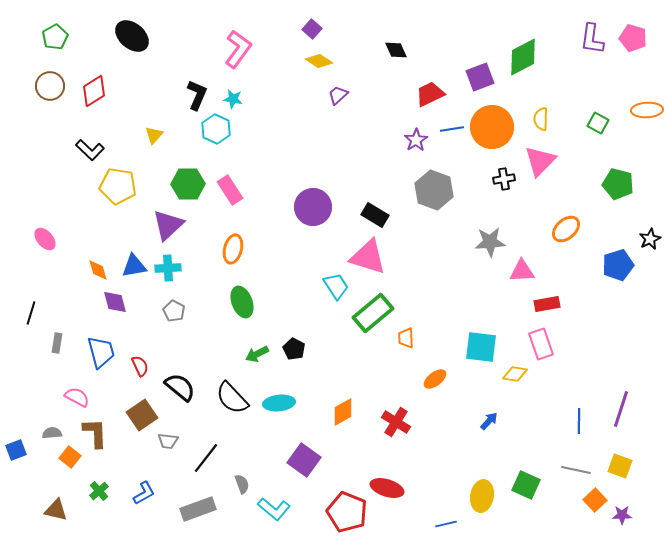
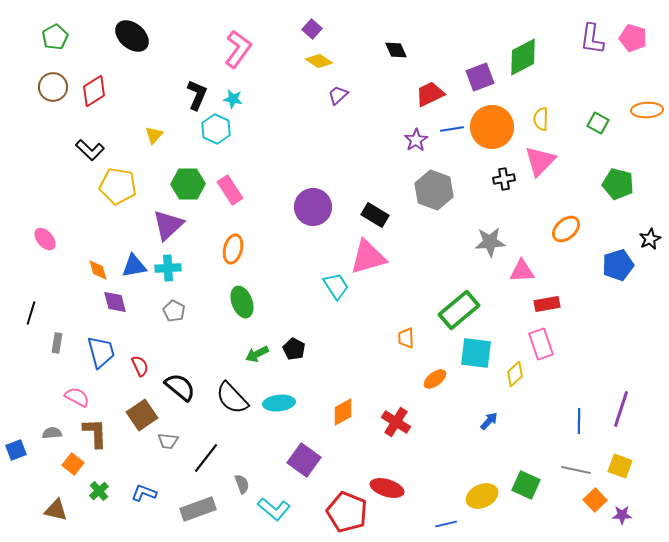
brown circle at (50, 86): moved 3 px right, 1 px down
pink triangle at (368, 257): rotated 33 degrees counterclockwise
green rectangle at (373, 313): moved 86 px right, 3 px up
cyan square at (481, 347): moved 5 px left, 6 px down
yellow diamond at (515, 374): rotated 50 degrees counterclockwise
orange square at (70, 457): moved 3 px right, 7 px down
blue L-shape at (144, 493): rotated 130 degrees counterclockwise
yellow ellipse at (482, 496): rotated 56 degrees clockwise
